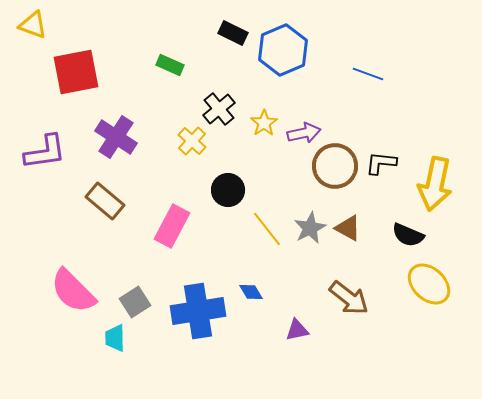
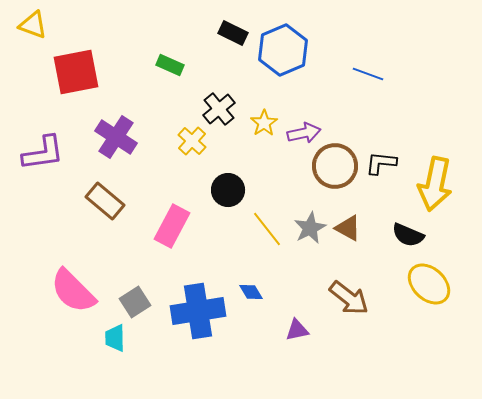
purple L-shape: moved 2 px left, 1 px down
